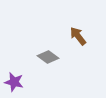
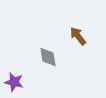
gray diamond: rotated 45 degrees clockwise
